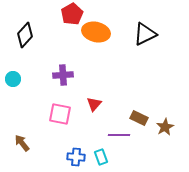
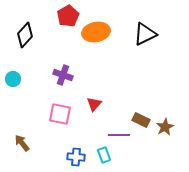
red pentagon: moved 4 px left, 2 px down
orange ellipse: rotated 24 degrees counterclockwise
purple cross: rotated 24 degrees clockwise
brown rectangle: moved 2 px right, 2 px down
cyan rectangle: moved 3 px right, 2 px up
